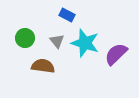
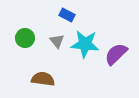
cyan star: moved 1 px down; rotated 12 degrees counterclockwise
brown semicircle: moved 13 px down
